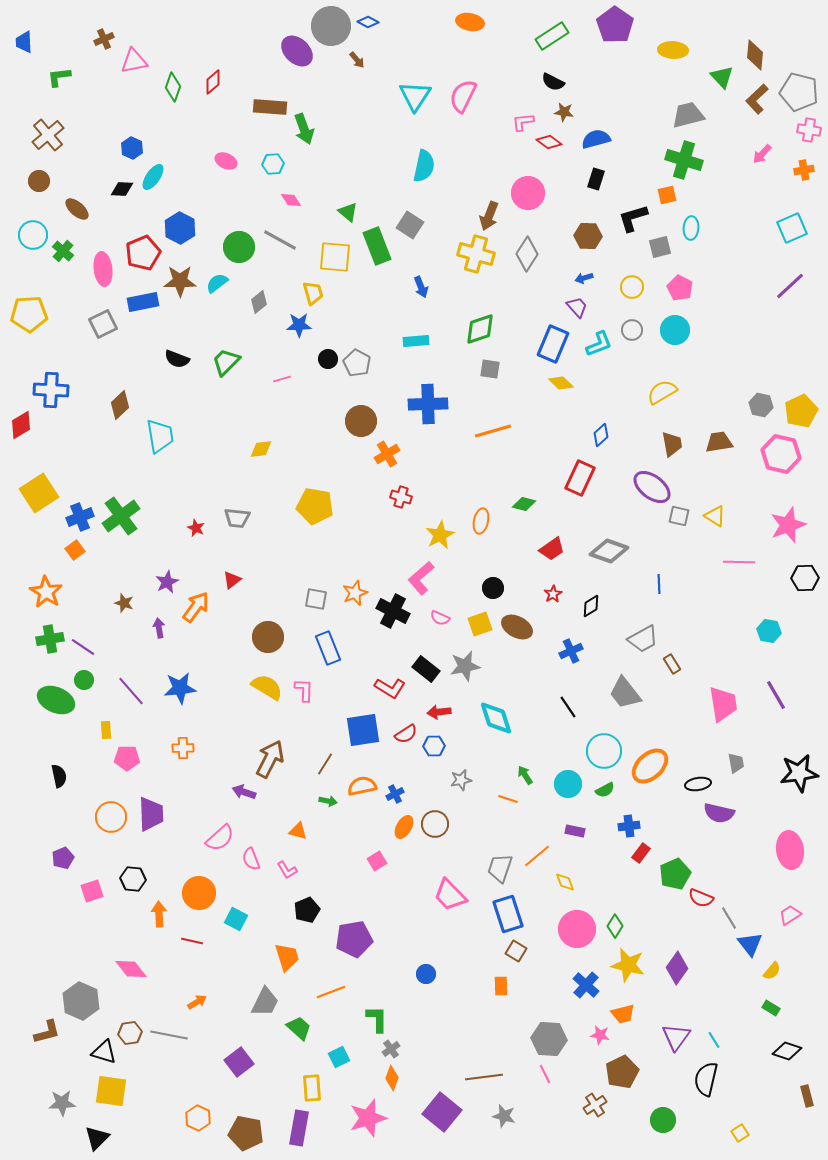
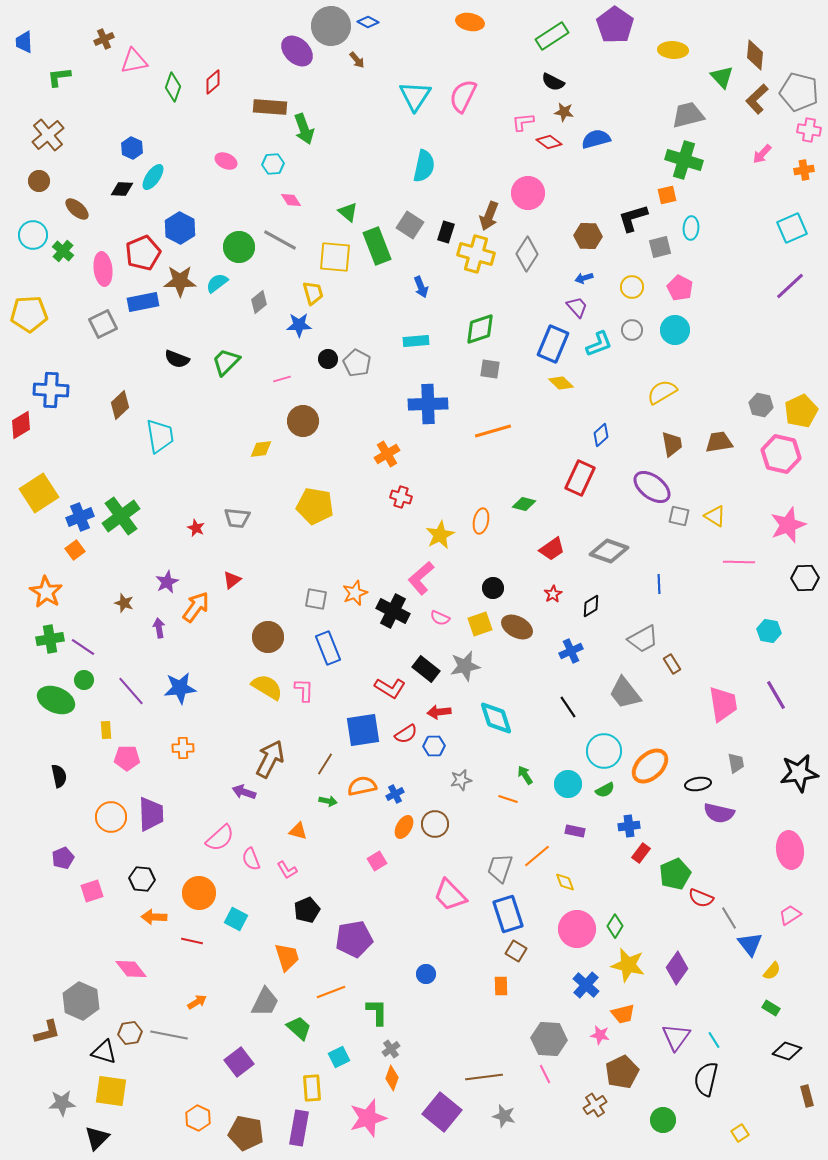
black rectangle at (596, 179): moved 150 px left, 53 px down
brown circle at (361, 421): moved 58 px left
black hexagon at (133, 879): moved 9 px right
orange arrow at (159, 914): moved 5 px left, 3 px down; rotated 85 degrees counterclockwise
green L-shape at (377, 1019): moved 7 px up
